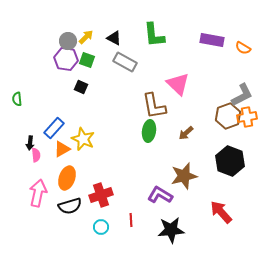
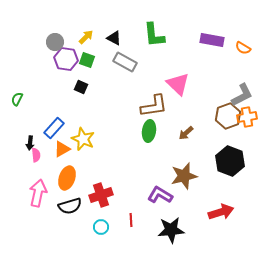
gray circle: moved 13 px left, 1 px down
green semicircle: rotated 32 degrees clockwise
brown L-shape: rotated 88 degrees counterclockwise
red arrow: rotated 115 degrees clockwise
